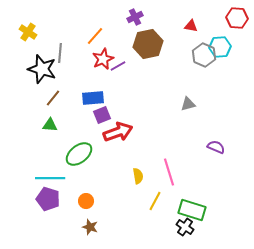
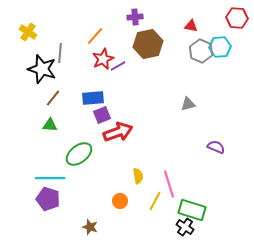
purple cross: rotated 21 degrees clockwise
gray hexagon: moved 3 px left, 4 px up
pink line: moved 12 px down
orange circle: moved 34 px right
